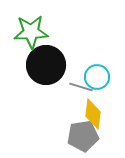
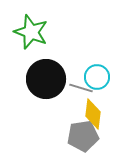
green star: rotated 24 degrees clockwise
black circle: moved 14 px down
gray line: moved 1 px down
